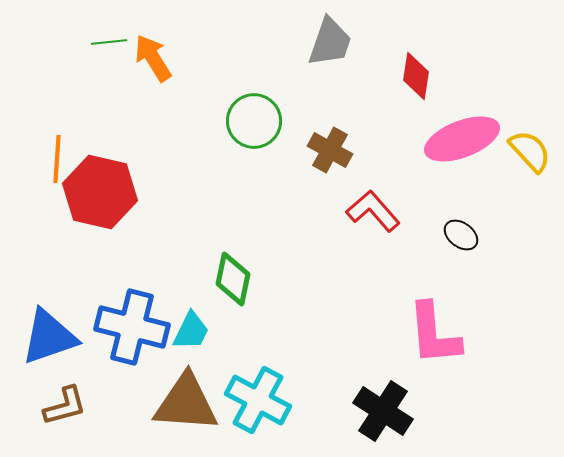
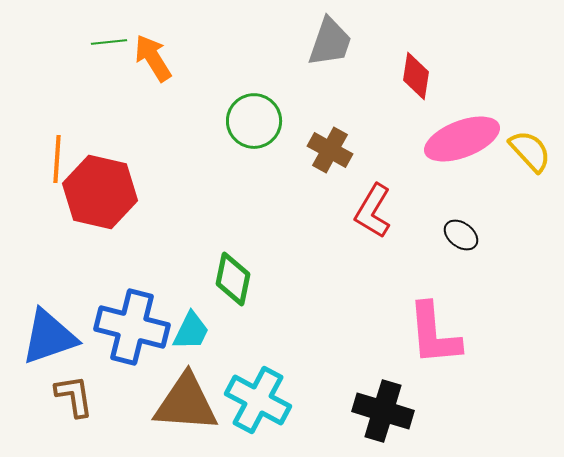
red L-shape: rotated 108 degrees counterclockwise
brown L-shape: moved 9 px right, 10 px up; rotated 84 degrees counterclockwise
black cross: rotated 16 degrees counterclockwise
